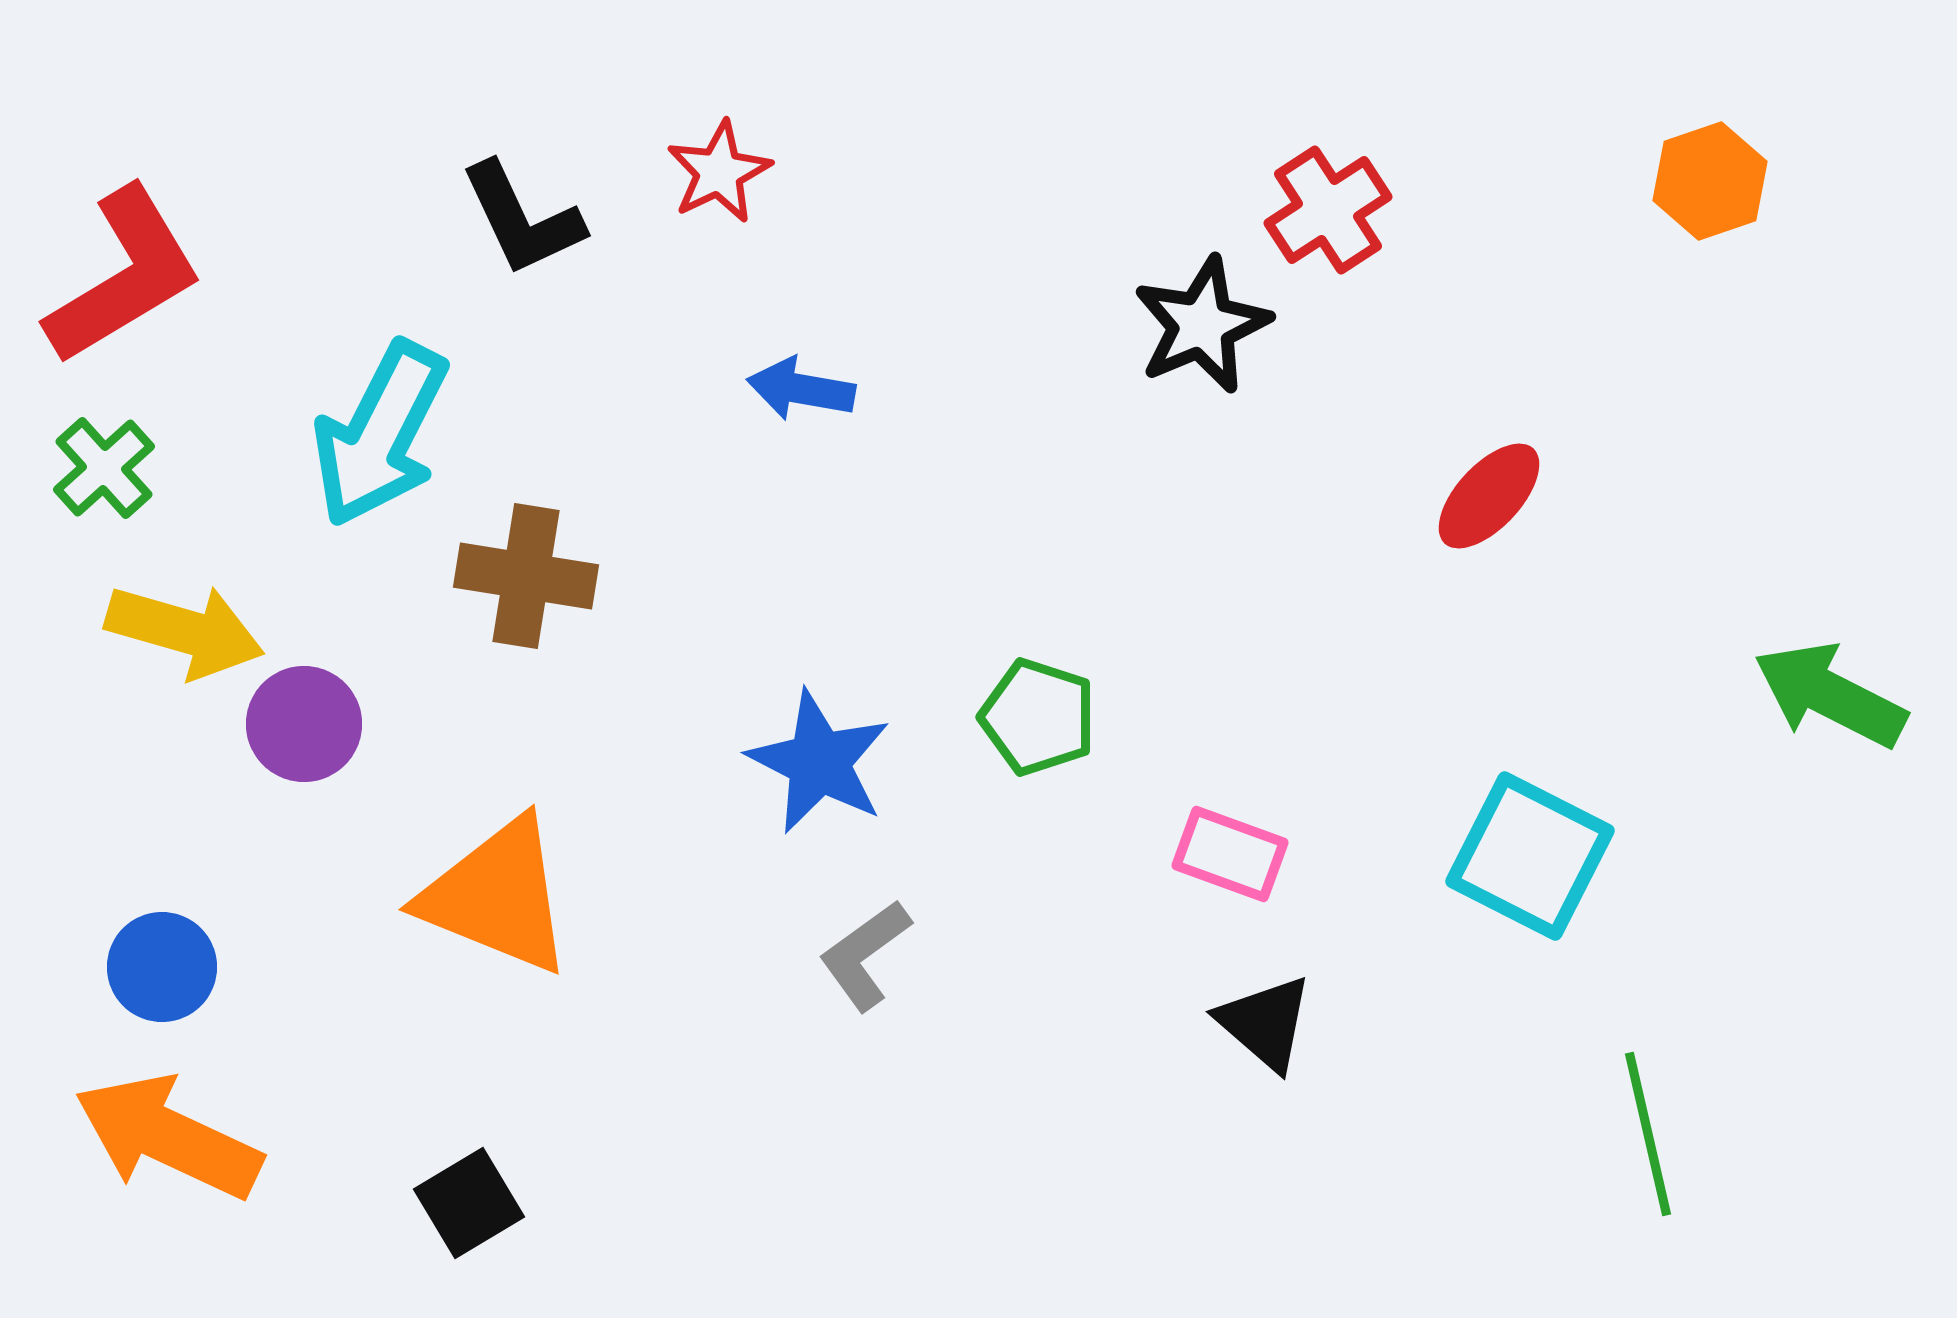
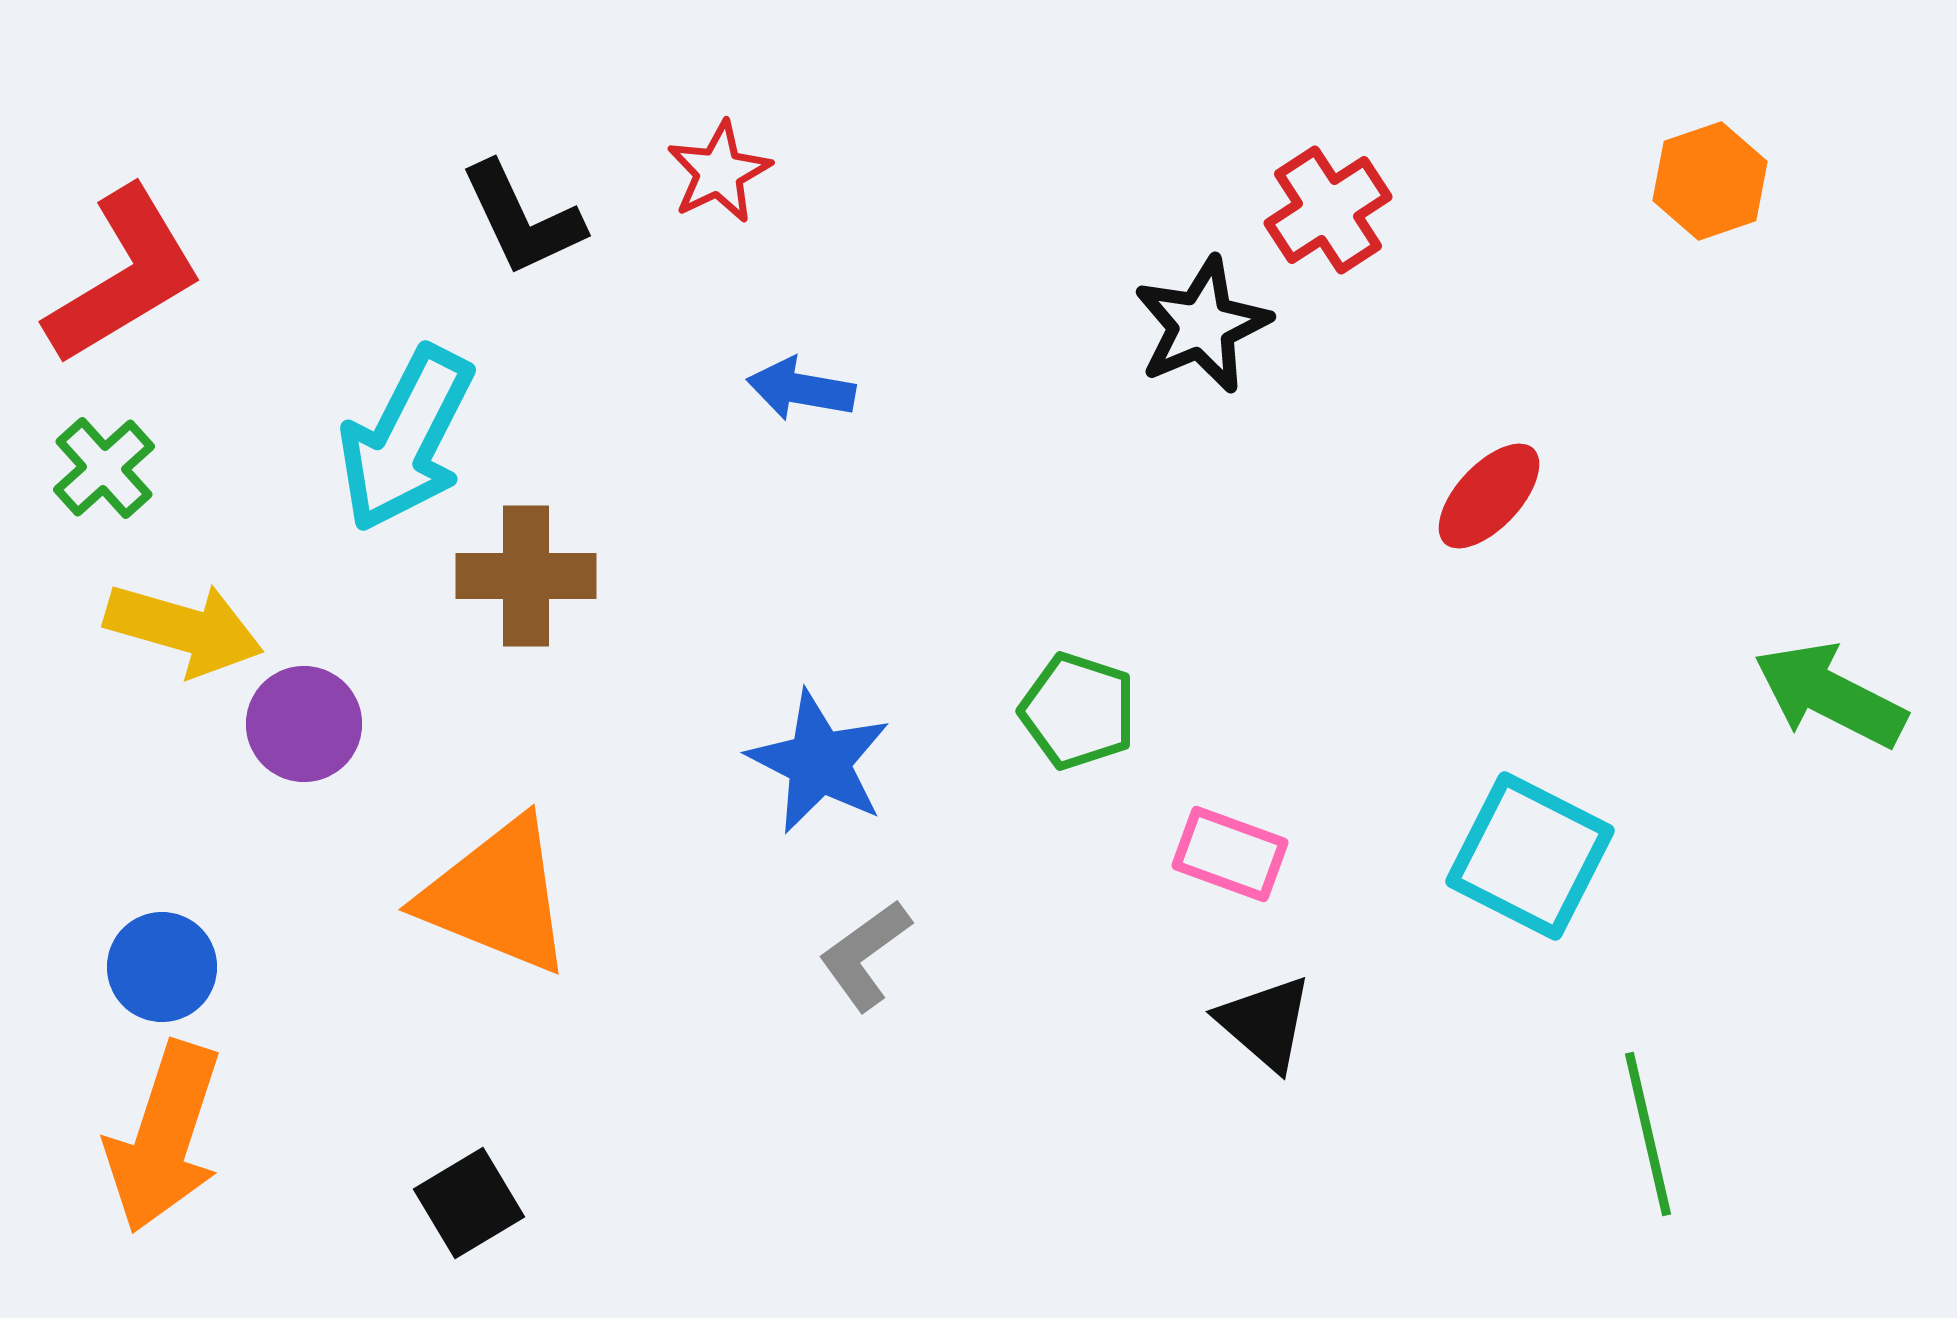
cyan arrow: moved 26 px right, 5 px down
brown cross: rotated 9 degrees counterclockwise
yellow arrow: moved 1 px left, 2 px up
green pentagon: moved 40 px right, 6 px up
orange arrow: moved 4 px left; rotated 97 degrees counterclockwise
